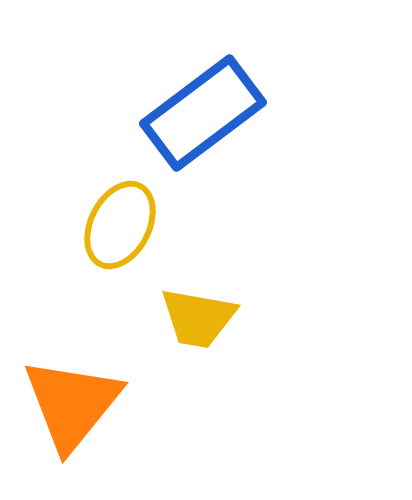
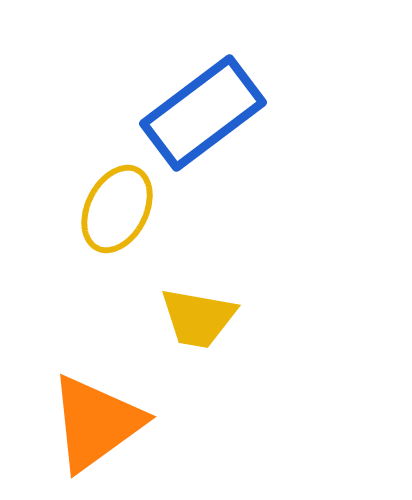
yellow ellipse: moved 3 px left, 16 px up
orange triangle: moved 24 px right, 19 px down; rotated 15 degrees clockwise
